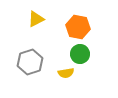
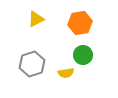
orange hexagon: moved 2 px right, 4 px up; rotated 20 degrees counterclockwise
green circle: moved 3 px right, 1 px down
gray hexagon: moved 2 px right, 2 px down
